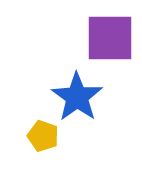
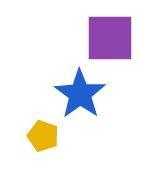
blue star: moved 3 px right, 3 px up
